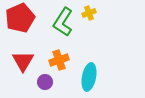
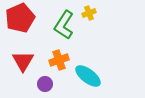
green L-shape: moved 1 px right, 3 px down
cyan ellipse: moved 1 px left, 1 px up; rotated 64 degrees counterclockwise
purple circle: moved 2 px down
